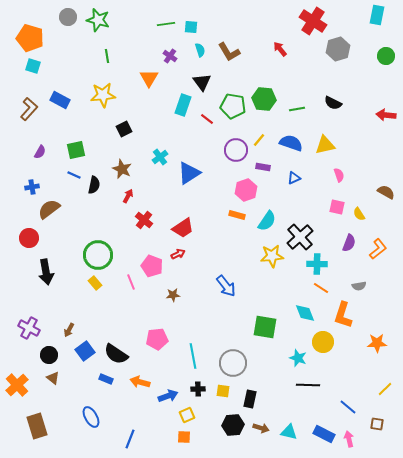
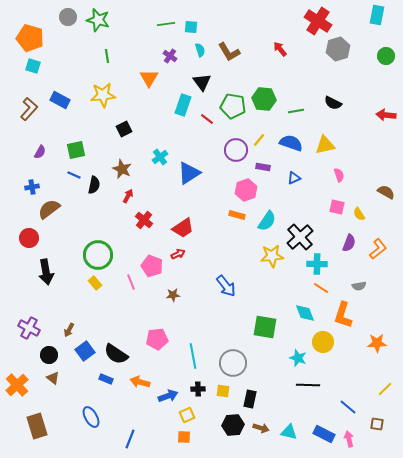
red cross at (313, 21): moved 5 px right
green line at (297, 109): moved 1 px left, 2 px down
